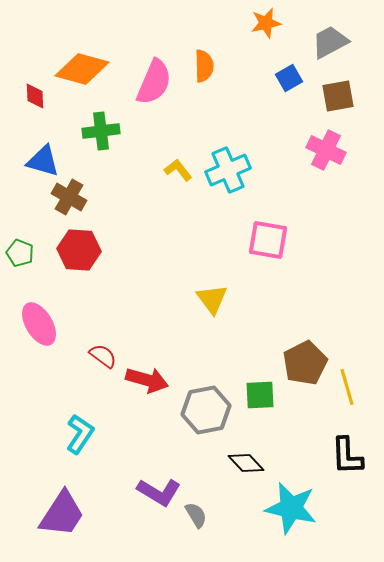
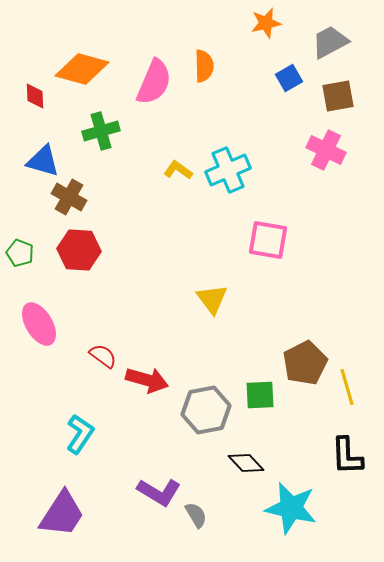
green cross: rotated 9 degrees counterclockwise
yellow L-shape: rotated 16 degrees counterclockwise
